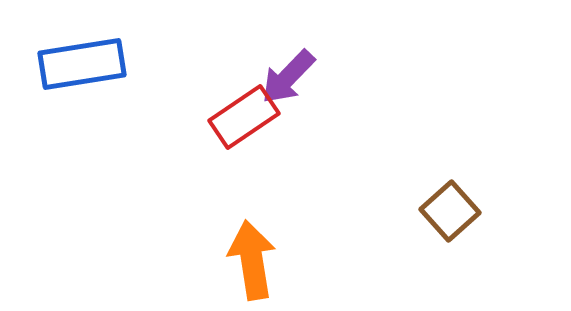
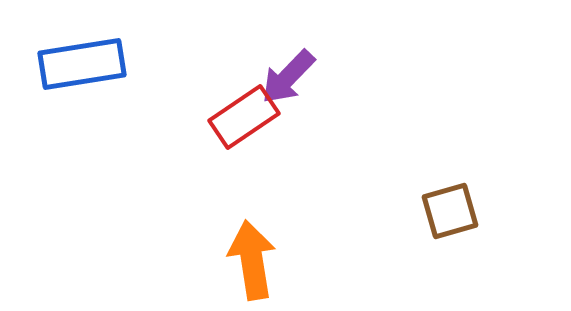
brown square: rotated 26 degrees clockwise
